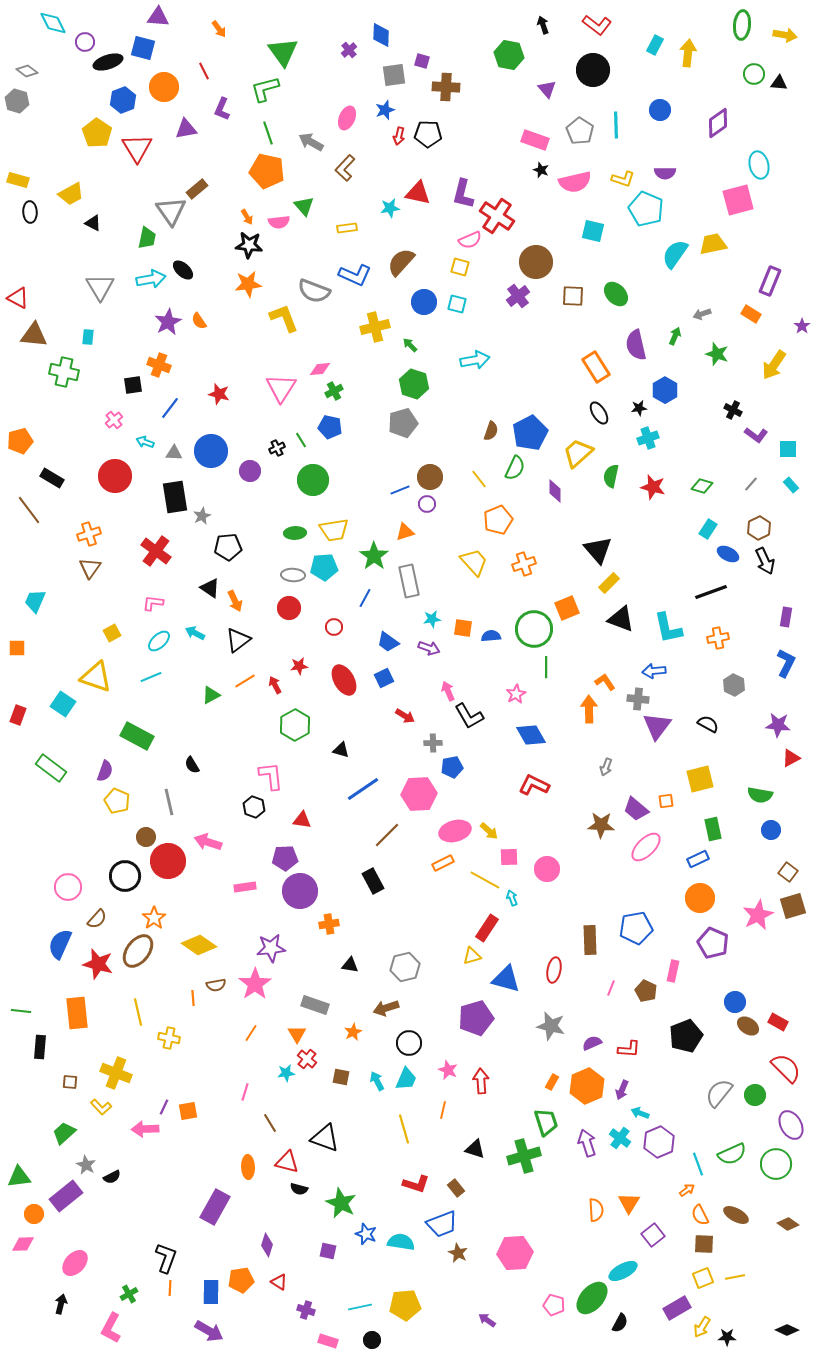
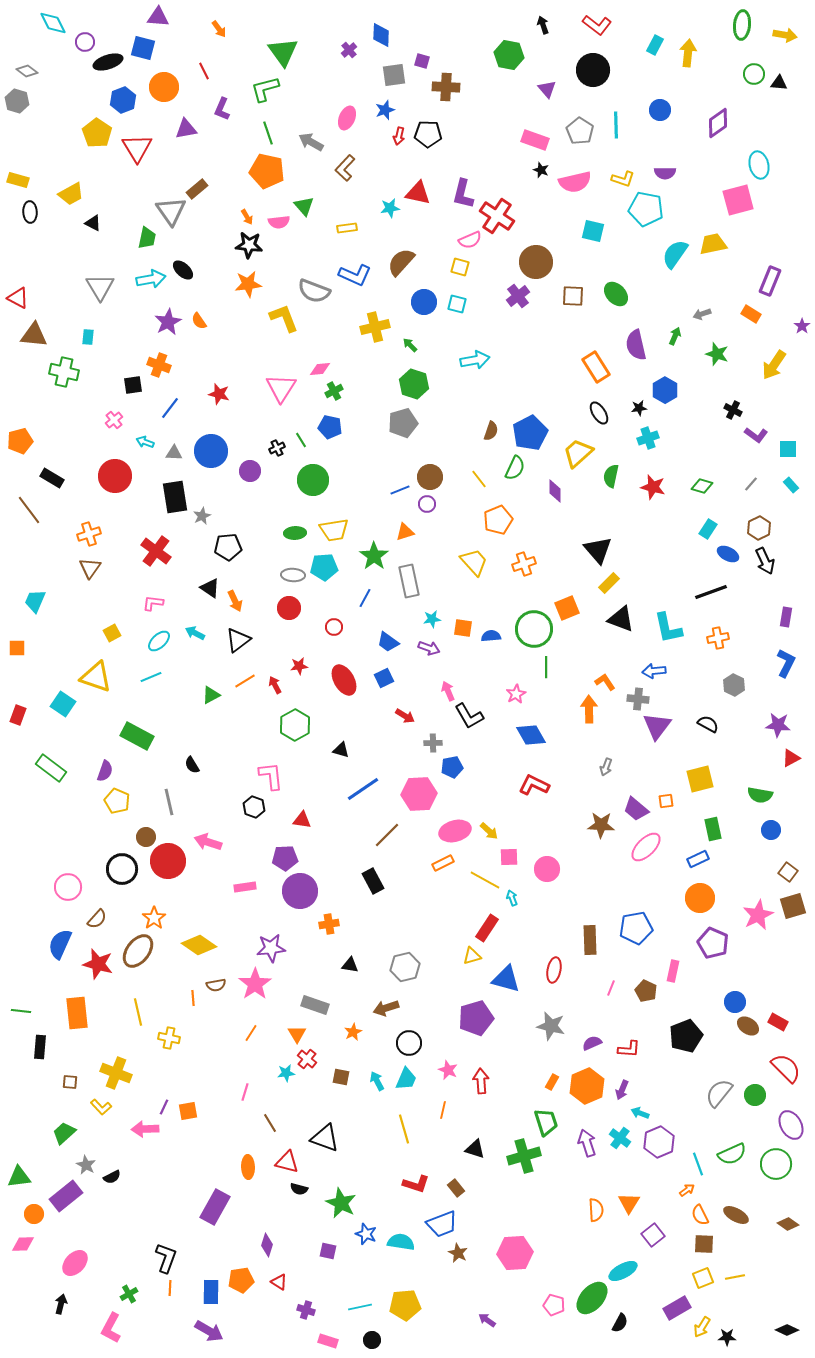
cyan pentagon at (646, 209): rotated 12 degrees counterclockwise
black circle at (125, 876): moved 3 px left, 7 px up
